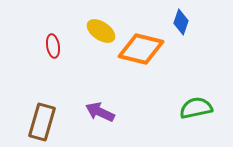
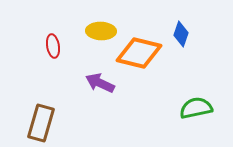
blue diamond: moved 12 px down
yellow ellipse: rotated 32 degrees counterclockwise
orange diamond: moved 2 px left, 4 px down
purple arrow: moved 29 px up
brown rectangle: moved 1 px left, 1 px down
